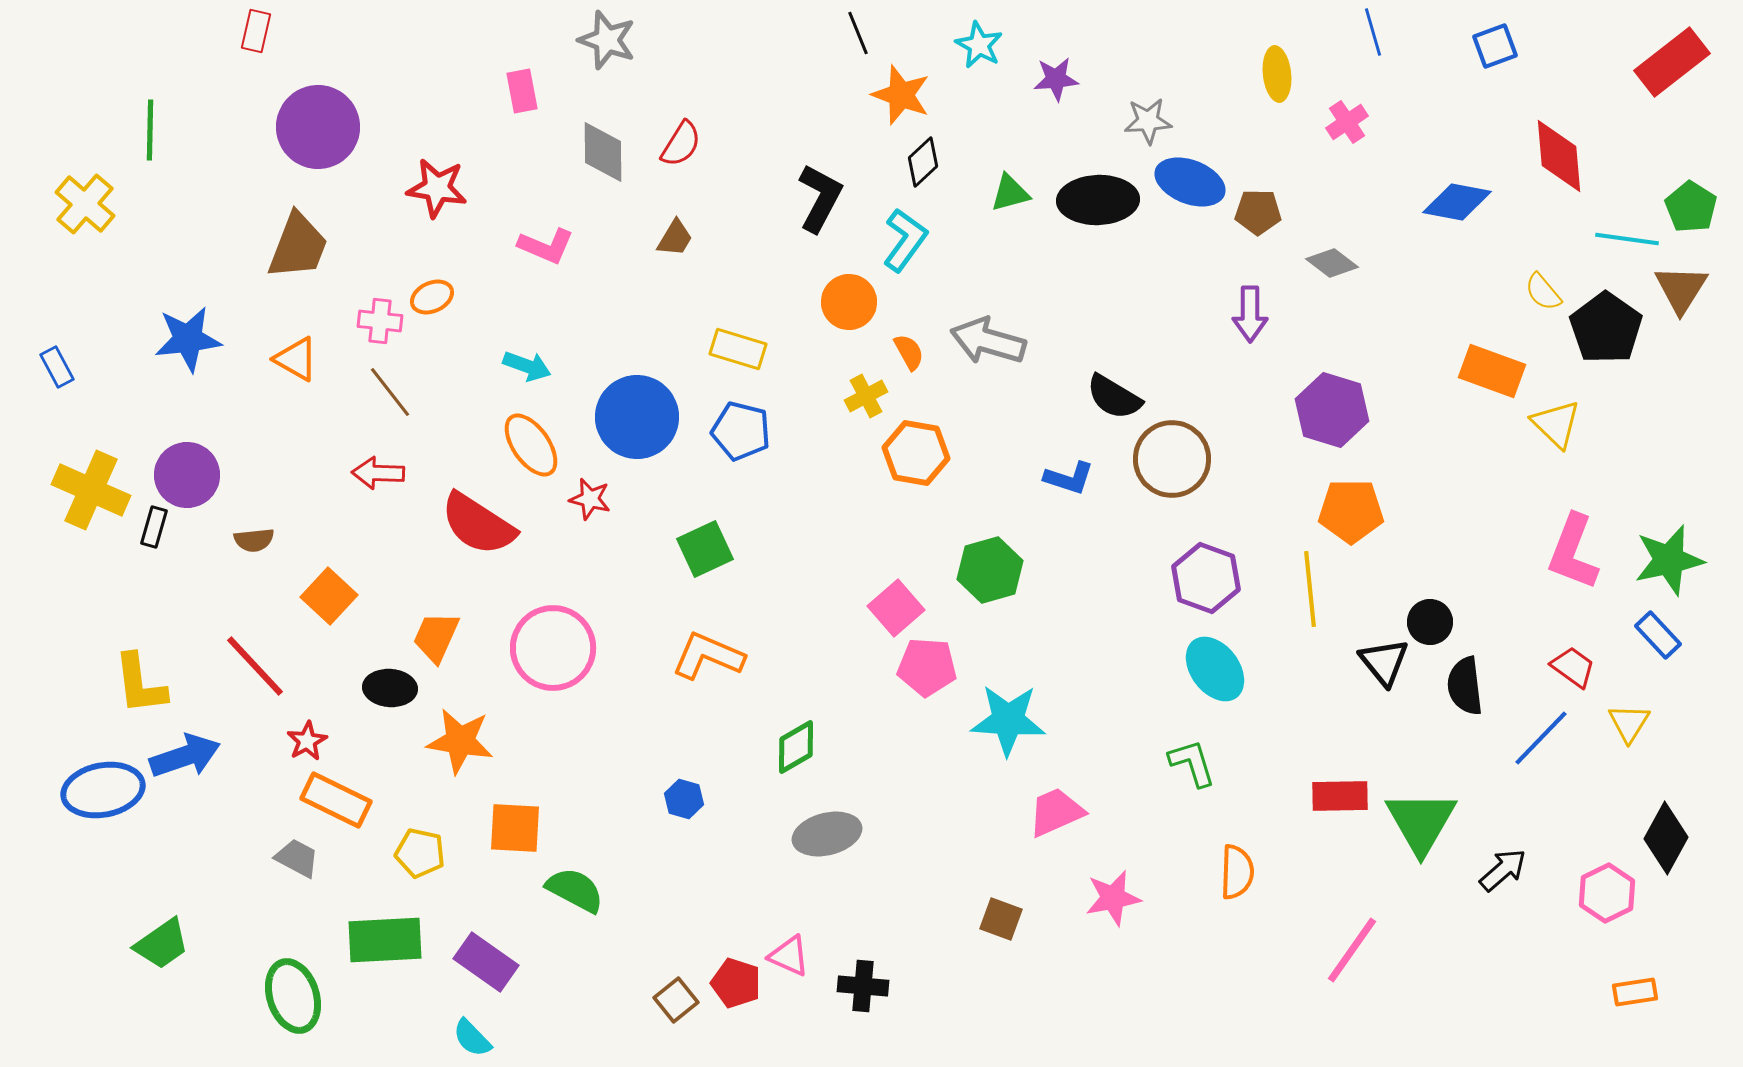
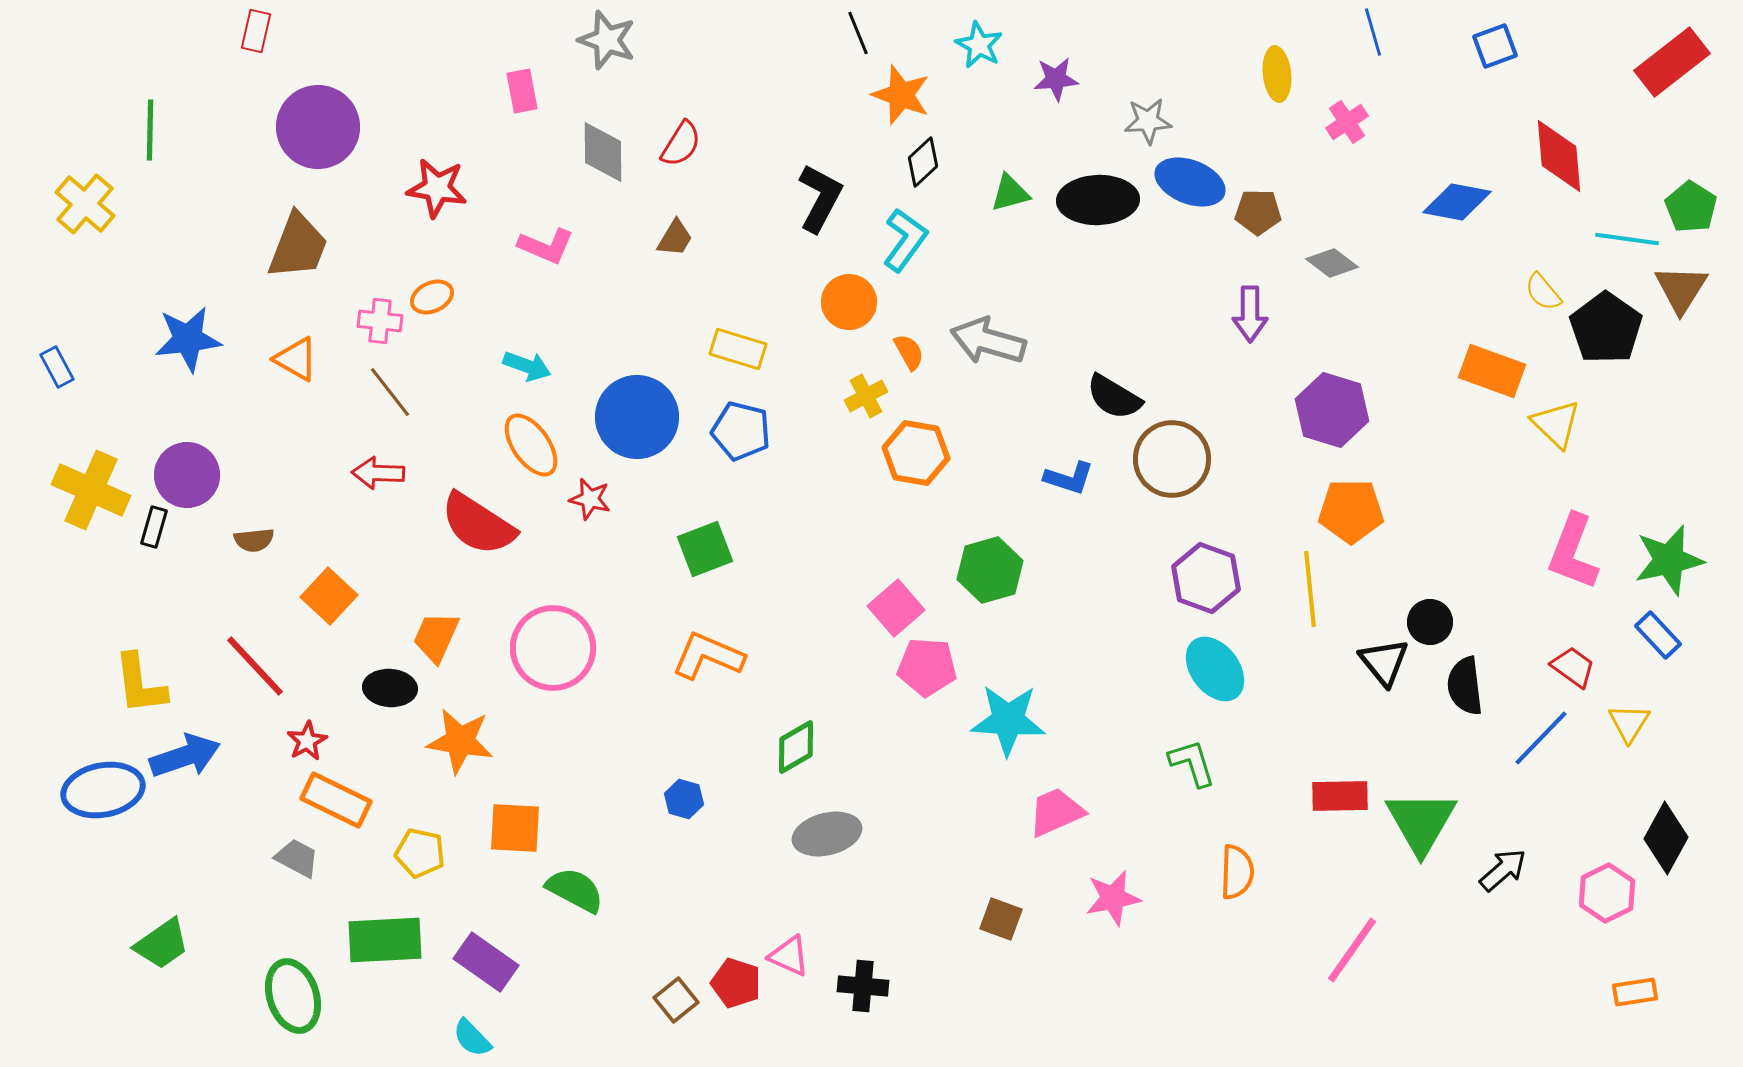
green square at (705, 549): rotated 4 degrees clockwise
